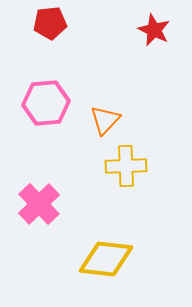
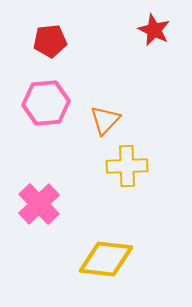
red pentagon: moved 18 px down
yellow cross: moved 1 px right
